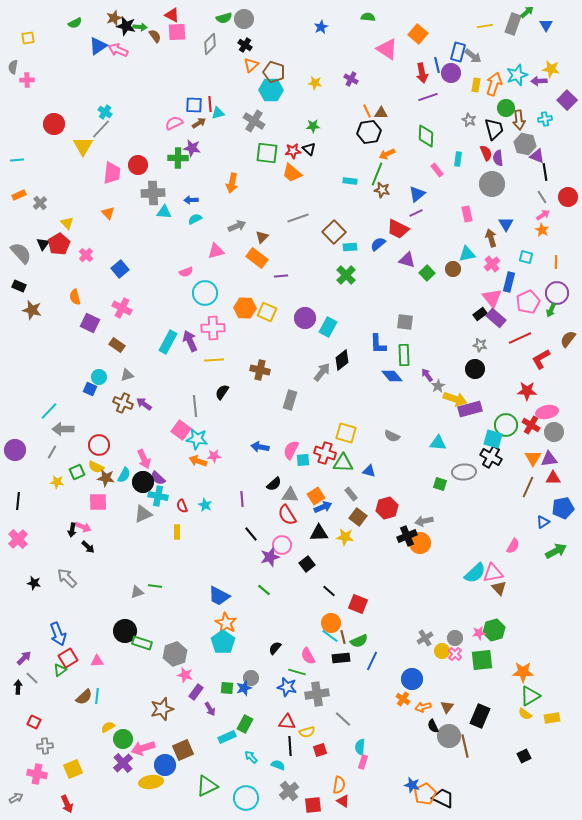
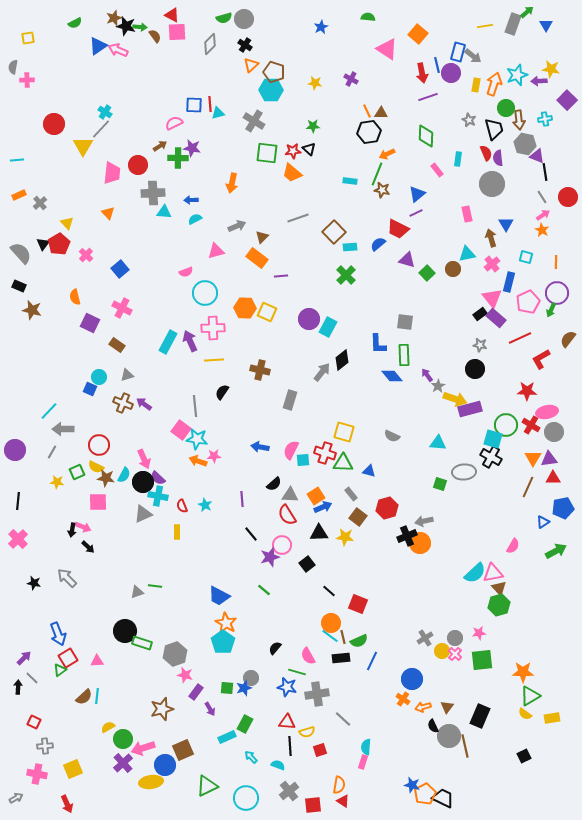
brown arrow at (199, 123): moved 39 px left, 23 px down
purple circle at (305, 318): moved 4 px right, 1 px down
yellow square at (346, 433): moved 2 px left, 1 px up
green hexagon at (494, 630): moved 5 px right, 25 px up
cyan semicircle at (360, 747): moved 6 px right
